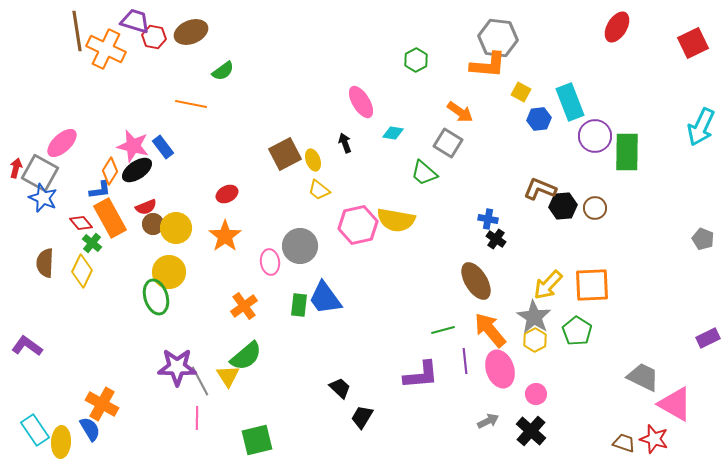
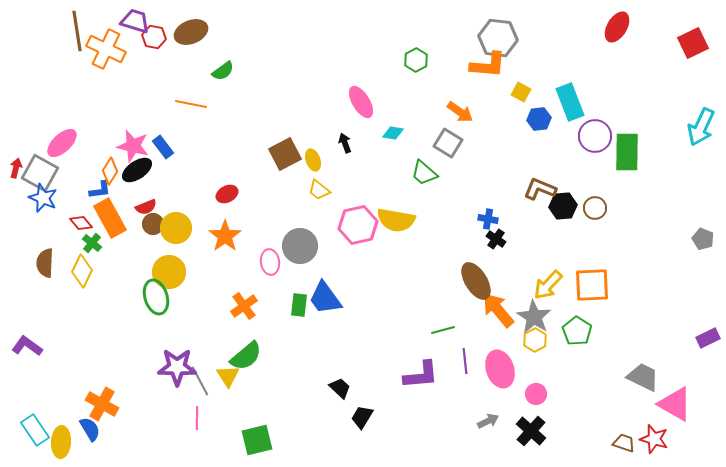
orange arrow at (490, 330): moved 8 px right, 20 px up
